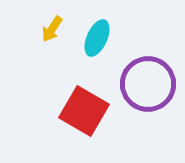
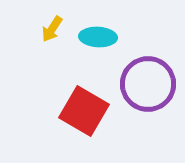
cyan ellipse: moved 1 px right, 1 px up; rotated 69 degrees clockwise
